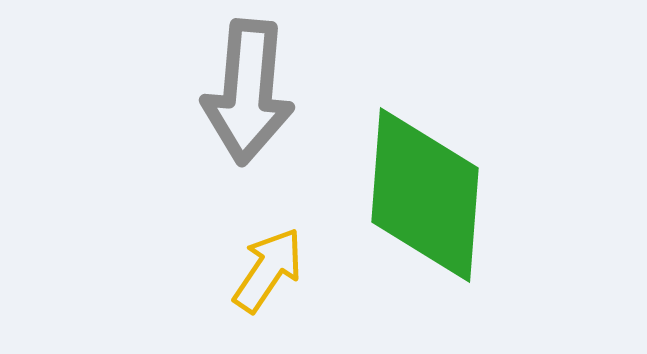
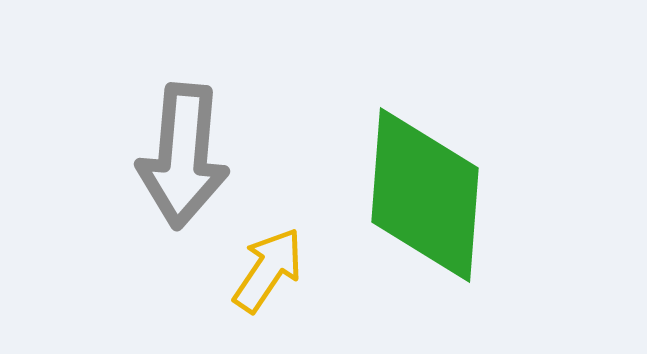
gray arrow: moved 65 px left, 64 px down
